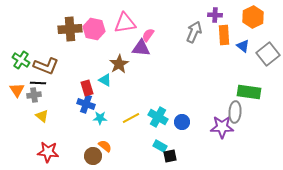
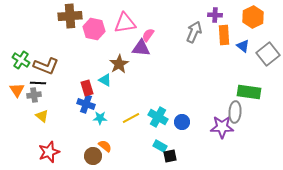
brown cross: moved 13 px up
red star: moved 1 px right; rotated 25 degrees counterclockwise
